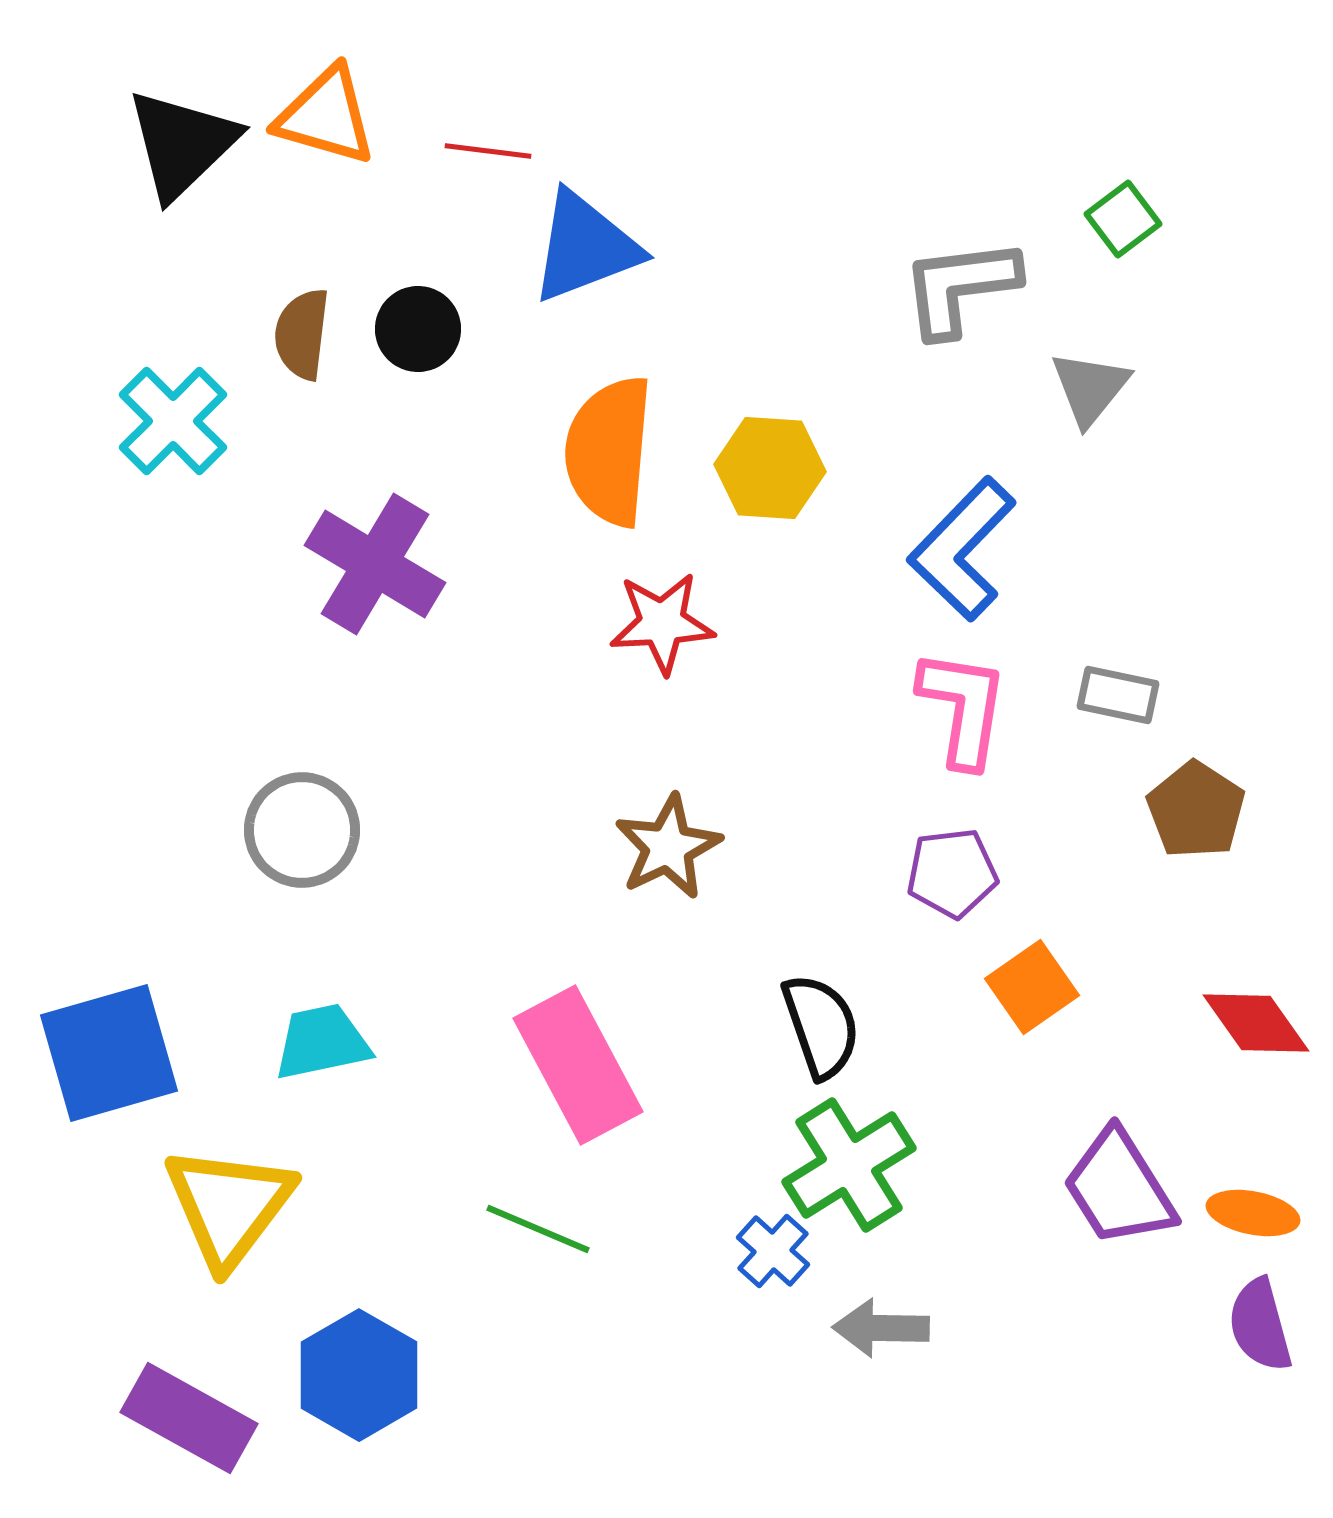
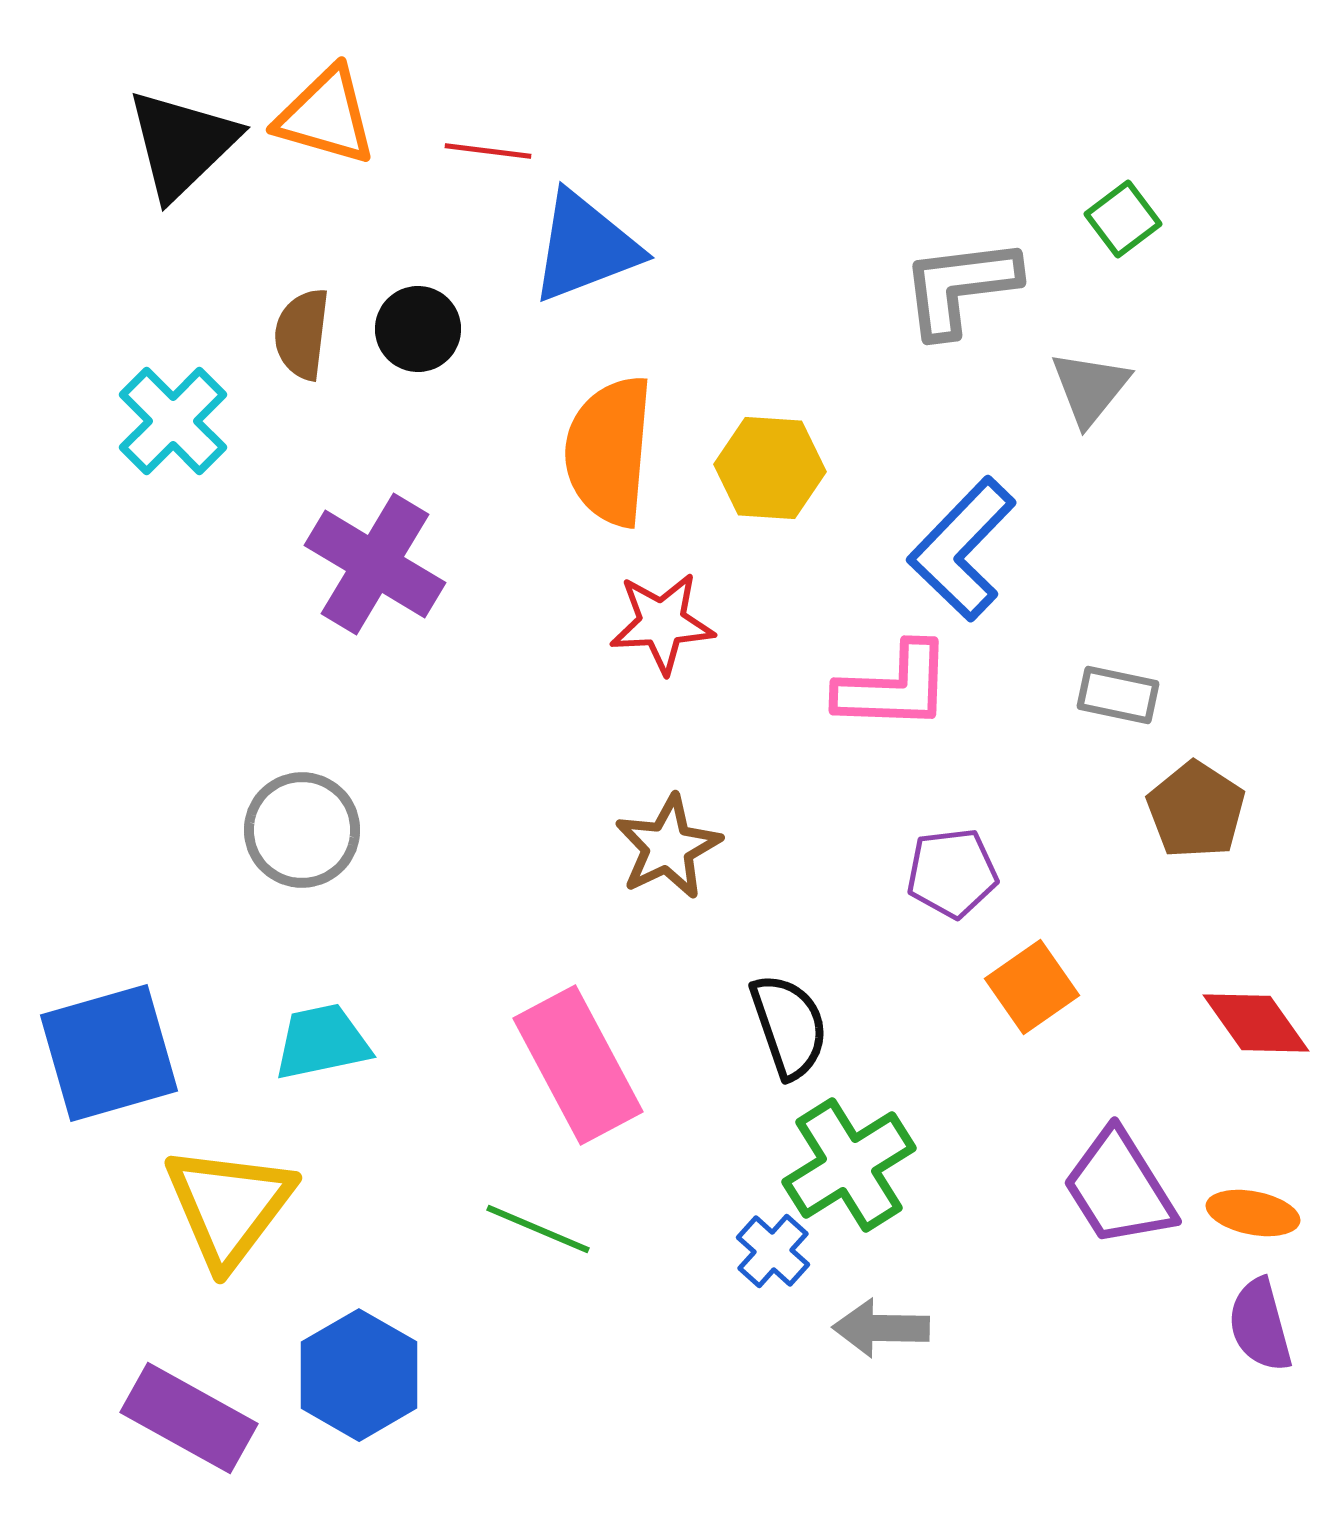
pink L-shape: moved 69 px left, 21 px up; rotated 83 degrees clockwise
black semicircle: moved 32 px left
